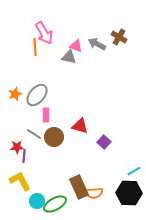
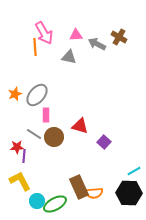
pink triangle: moved 11 px up; rotated 24 degrees counterclockwise
